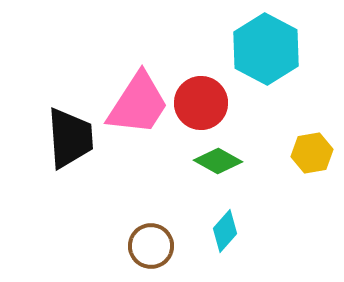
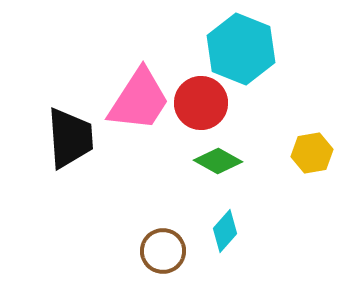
cyan hexagon: moved 25 px left; rotated 6 degrees counterclockwise
pink trapezoid: moved 1 px right, 4 px up
brown circle: moved 12 px right, 5 px down
